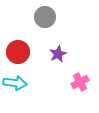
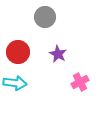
purple star: rotated 18 degrees counterclockwise
